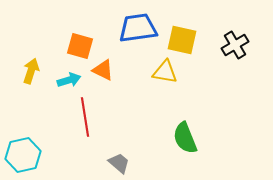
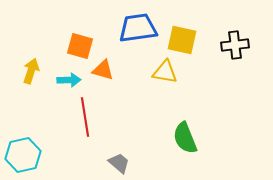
black cross: rotated 24 degrees clockwise
orange triangle: rotated 10 degrees counterclockwise
cyan arrow: rotated 15 degrees clockwise
